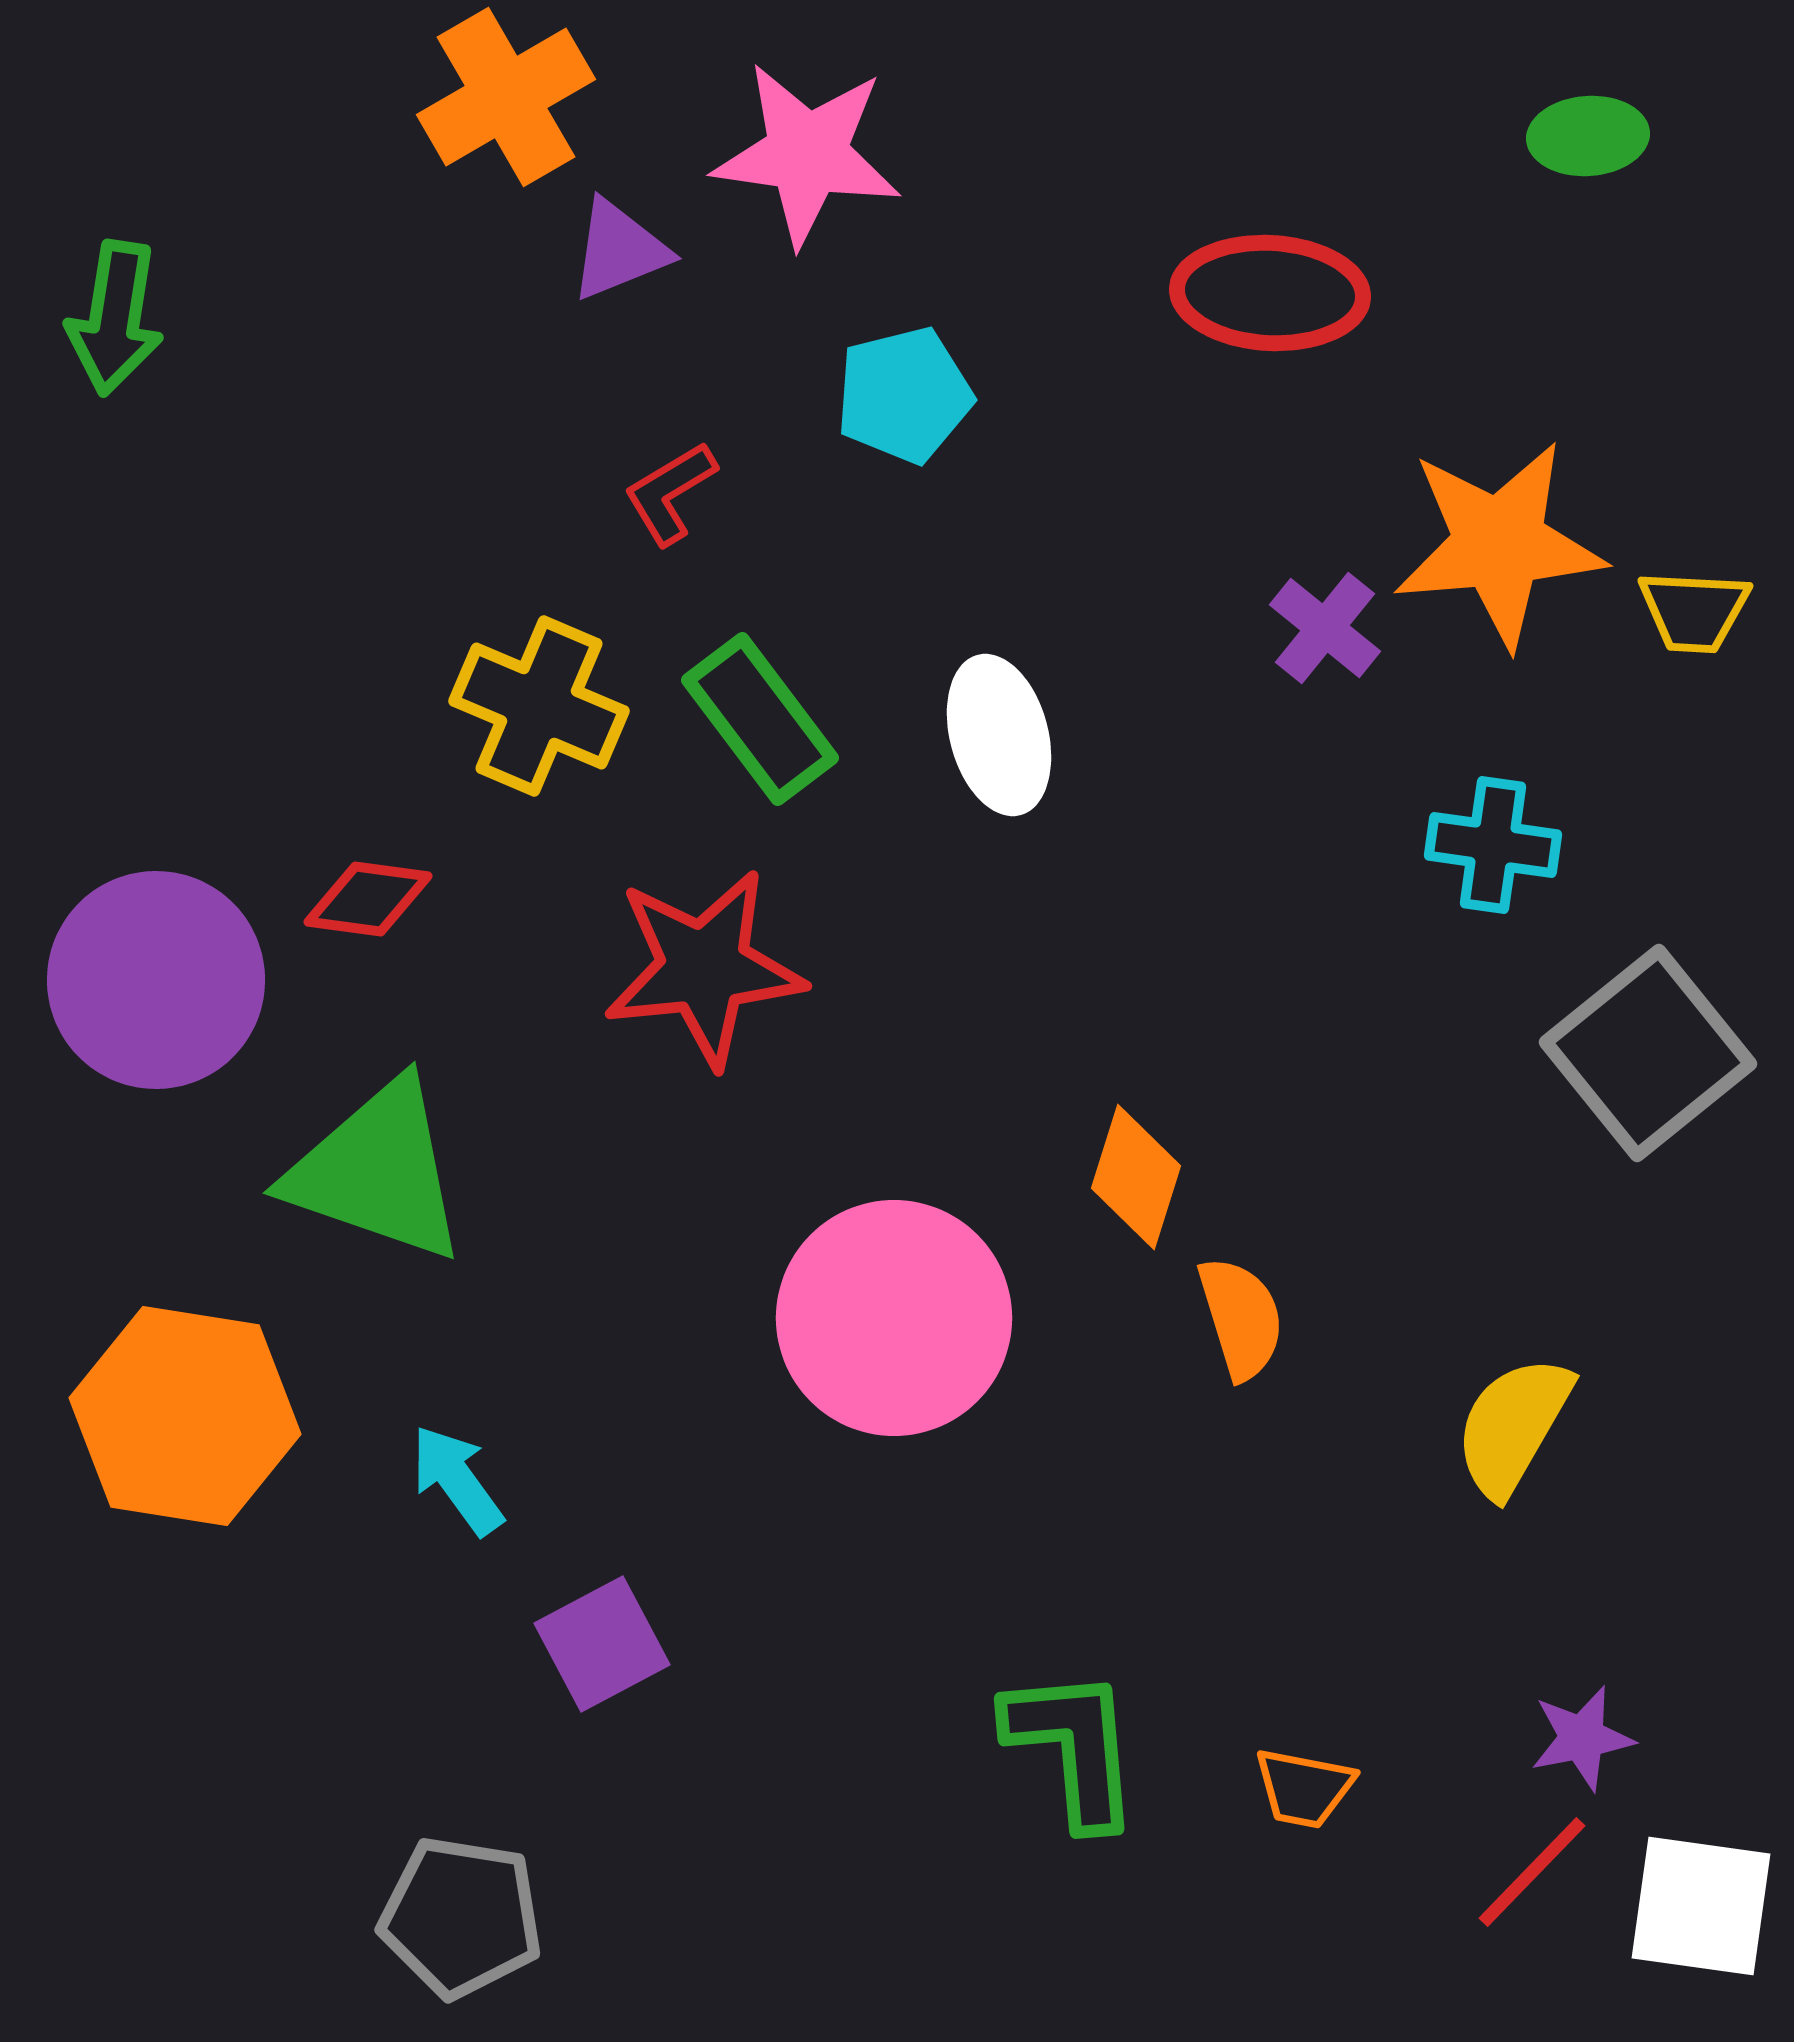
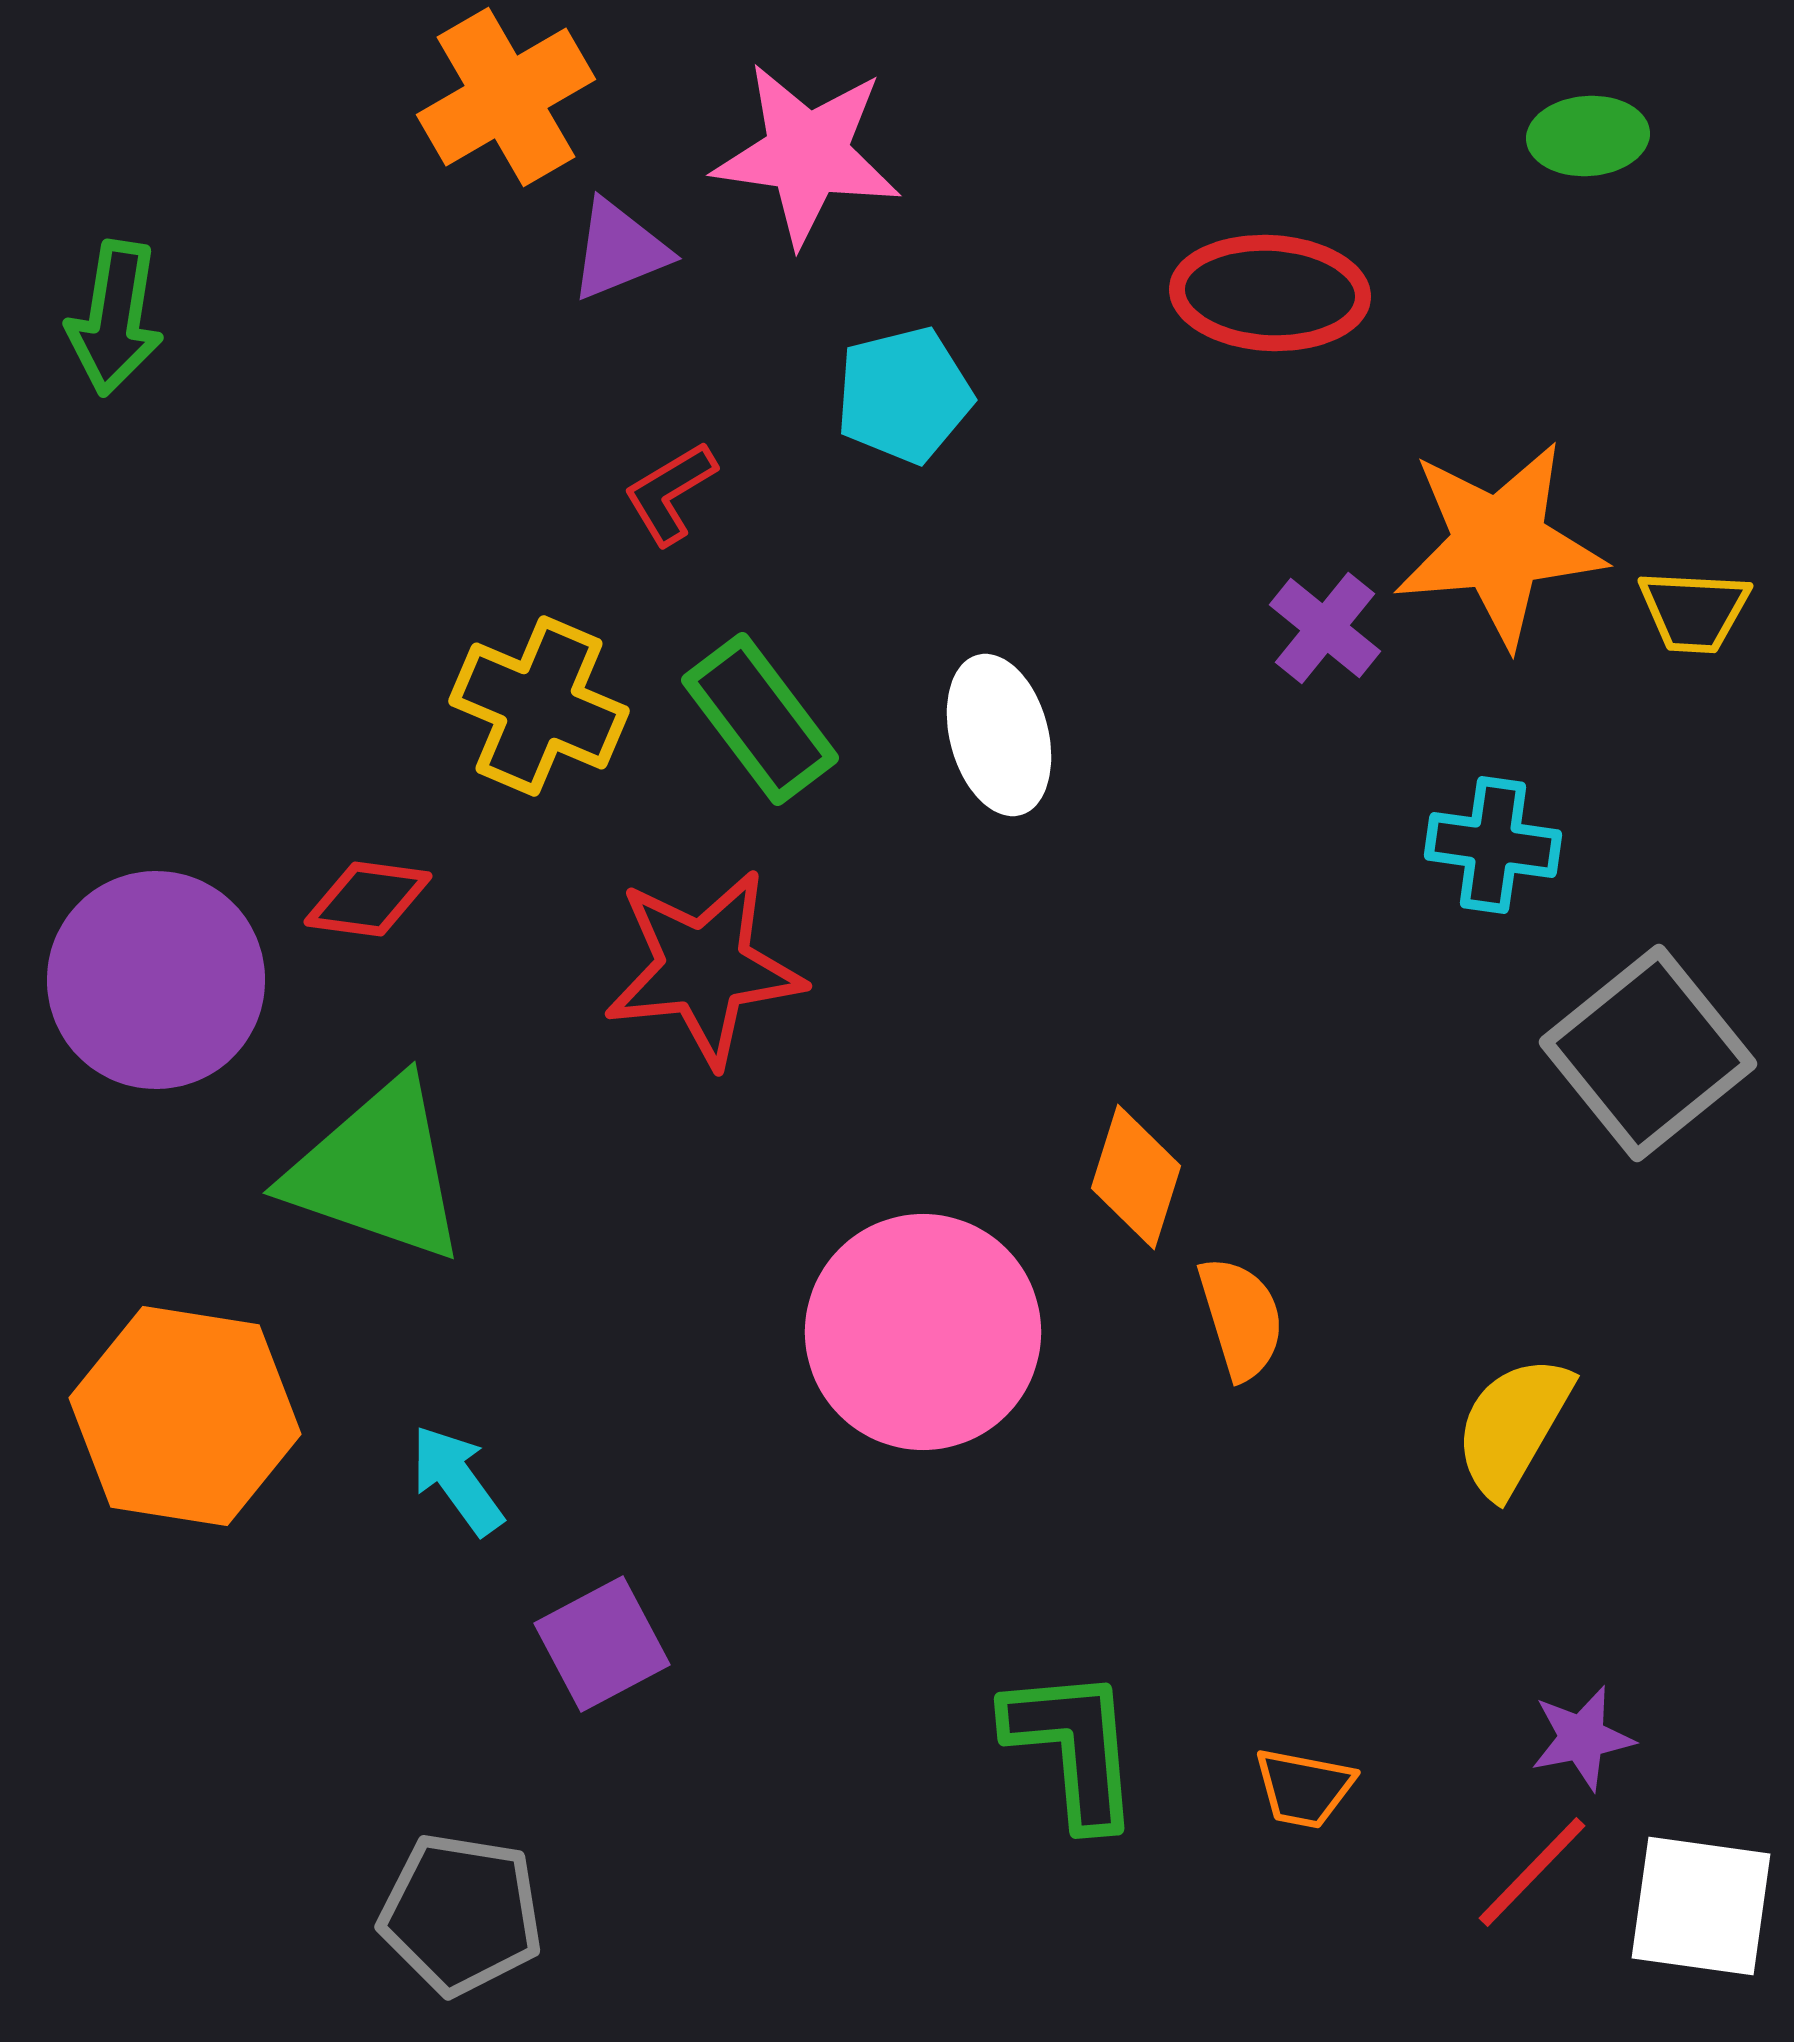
pink circle: moved 29 px right, 14 px down
gray pentagon: moved 3 px up
